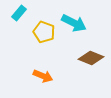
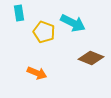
cyan rectangle: rotated 49 degrees counterclockwise
cyan arrow: moved 1 px left
orange arrow: moved 6 px left, 3 px up
